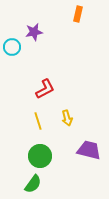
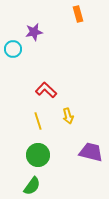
orange rectangle: rotated 28 degrees counterclockwise
cyan circle: moved 1 px right, 2 px down
red L-shape: moved 1 px right, 1 px down; rotated 110 degrees counterclockwise
yellow arrow: moved 1 px right, 2 px up
purple trapezoid: moved 2 px right, 2 px down
green circle: moved 2 px left, 1 px up
green semicircle: moved 1 px left, 2 px down
